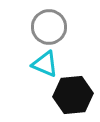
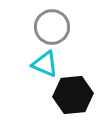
gray circle: moved 3 px right
